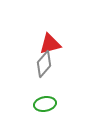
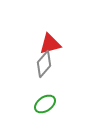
green ellipse: rotated 25 degrees counterclockwise
